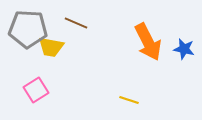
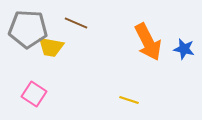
pink square: moved 2 px left, 4 px down; rotated 25 degrees counterclockwise
